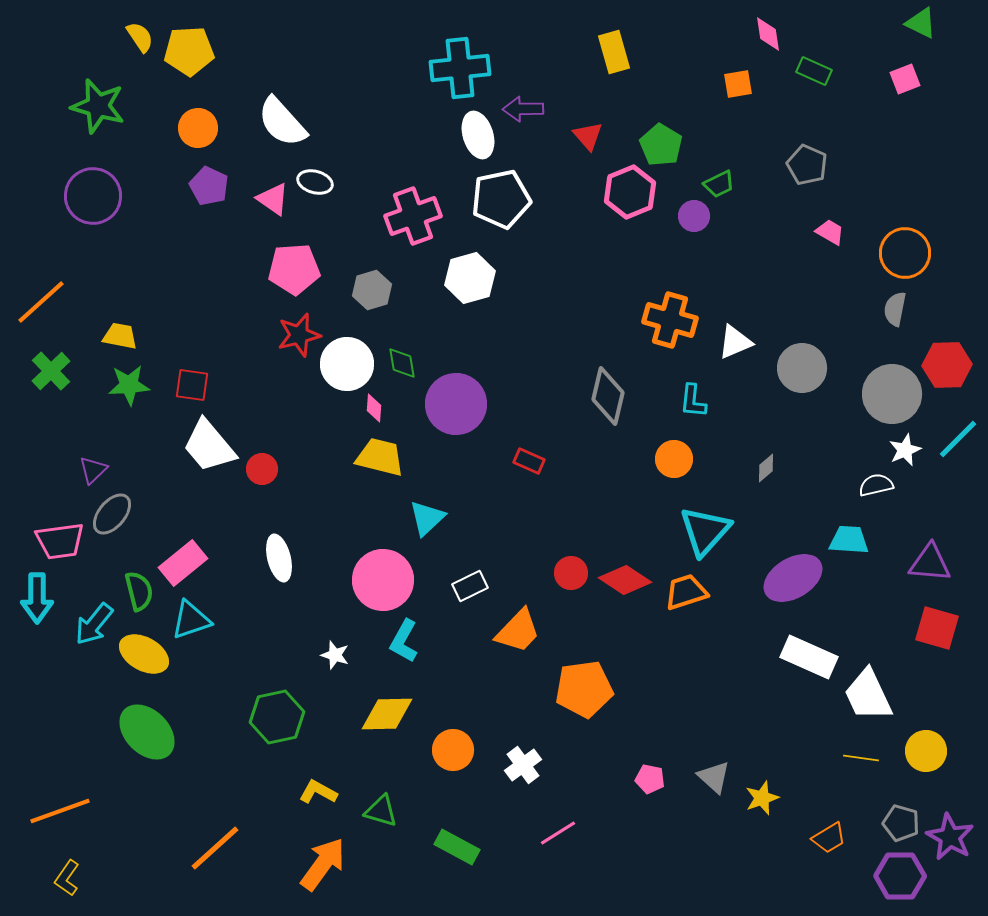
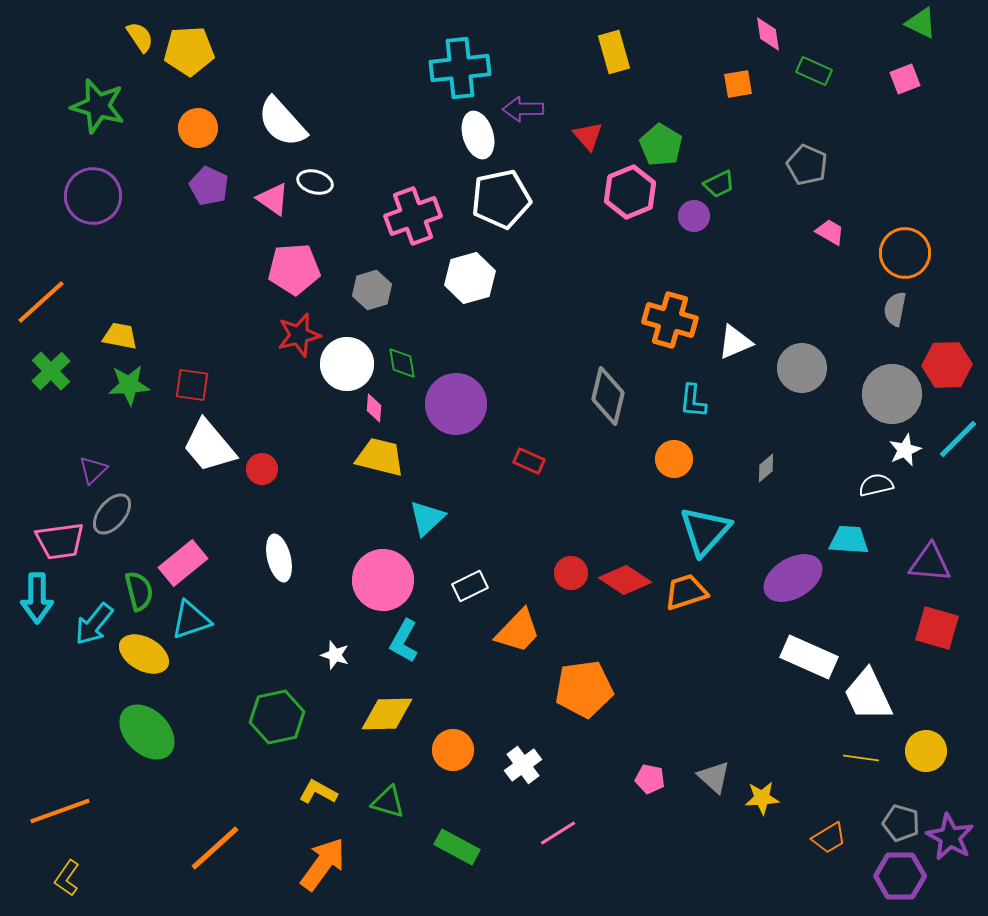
yellow star at (762, 798): rotated 16 degrees clockwise
green triangle at (381, 811): moved 7 px right, 9 px up
